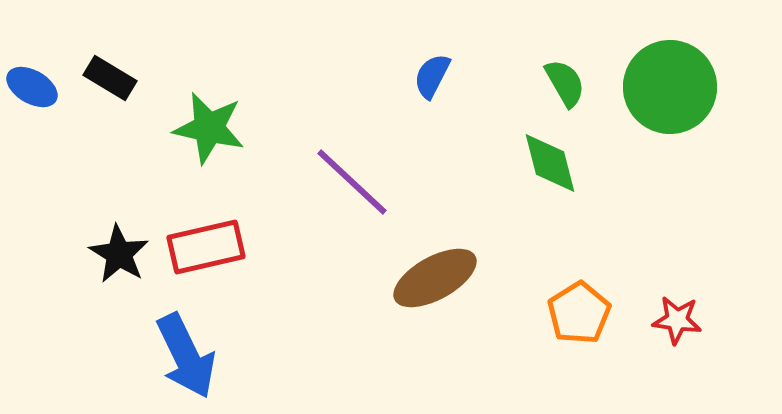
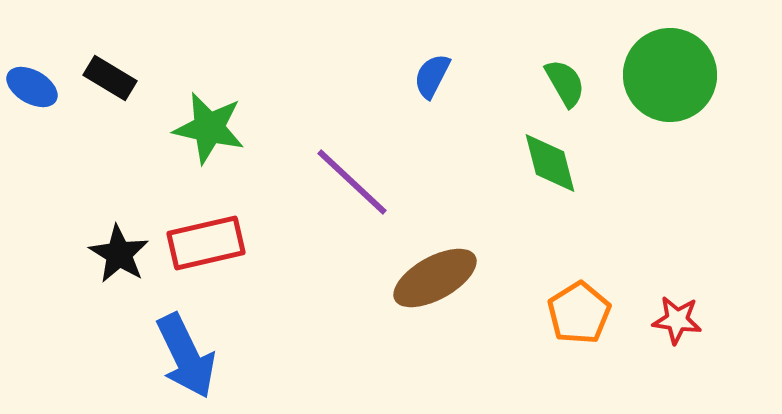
green circle: moved 12 px up
red rectangle: moved 4 px up
